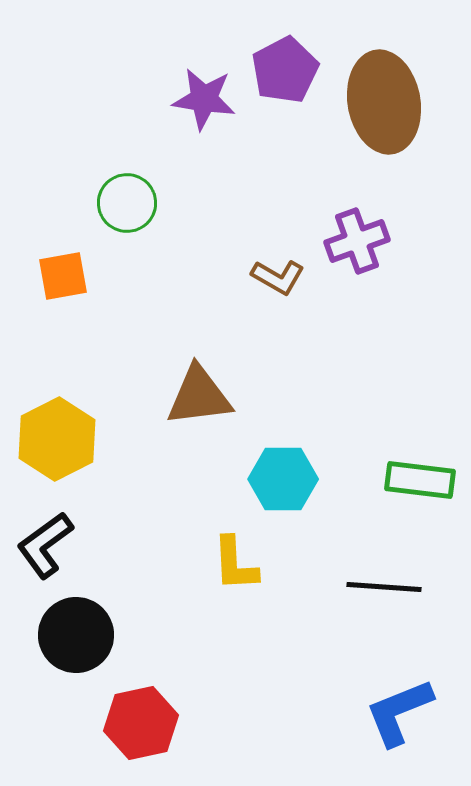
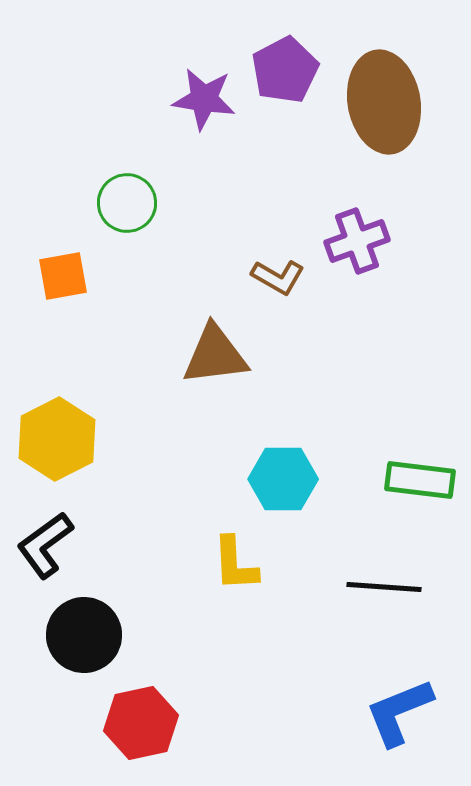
brown triangle: moved 16 px right, 41 px up
black circle: moved 8 px right
